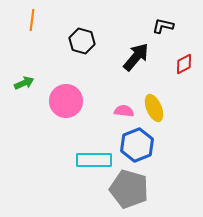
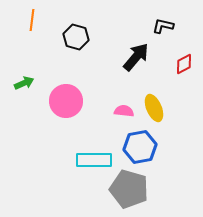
black hexagon: moved 6 px left, 4 px up
blue hexagon: moved 3 px right, 2 px down; rotated 12 degrees clockwise
